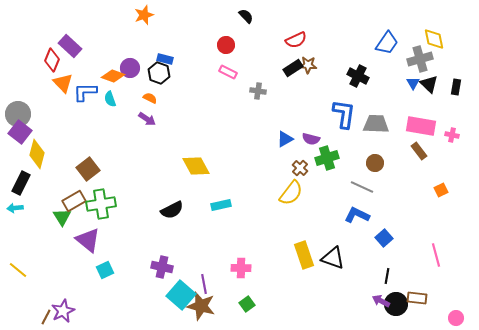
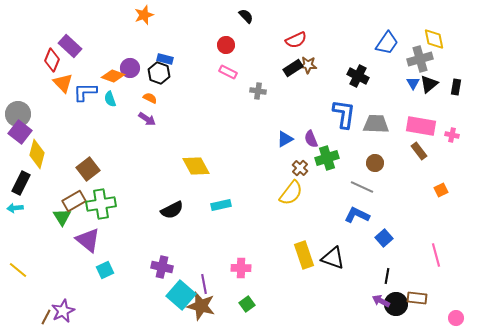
black triangle at (429, 84): rotated 36 degrees clockwise
purple semicircle at (311, 139): rotated 54 degrees clockwise
